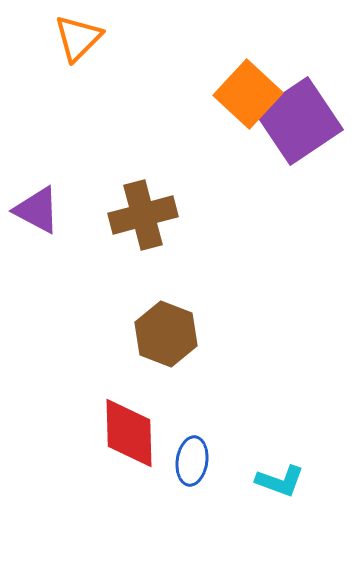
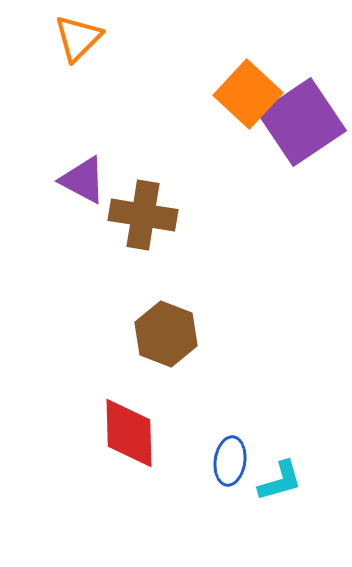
purple square: moved 3 px right, 1 px down
purple triangle: moved 46 px right, 30 px up
brown cross: rotated 24 degrees clockwise
blue ellipse: moved 38 px right
cyan L-shape: rotated 36 degrees counterclockwise
